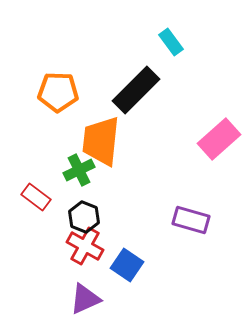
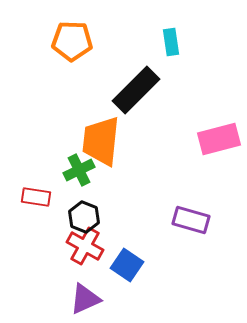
cyan rectangle: rotated 28 degrees clockwise
orange pentagon: moved 14 px right, 51 px up
pink rectangle: rotated 27 degrees clockwise
red rectangle: rotated 28 degrees counterclockwise
